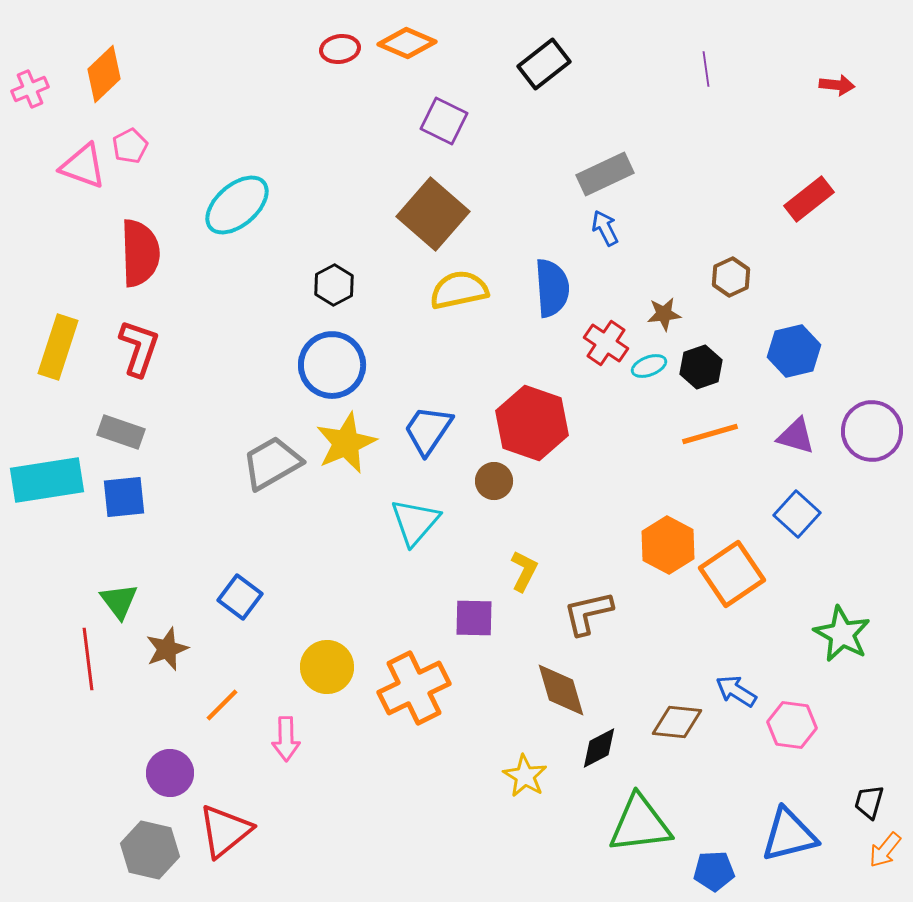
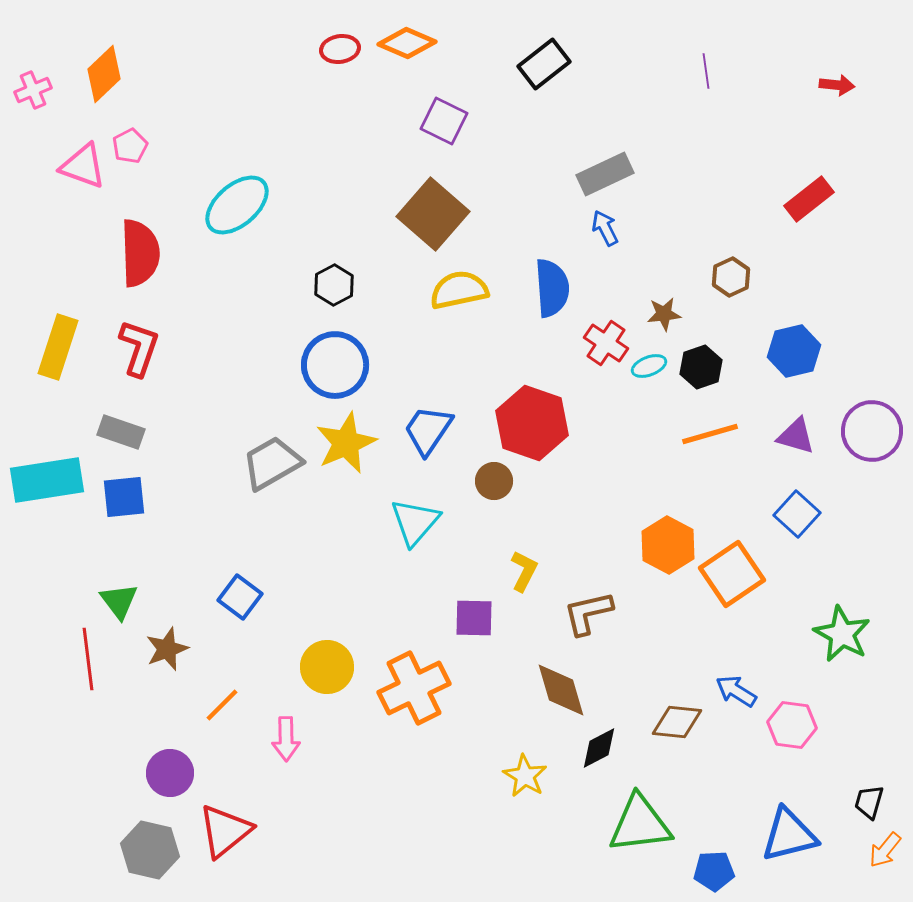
purple line at (706, 69): moved 2 px down
pink cross at (30, 89): moved 3 px right, 1 px down
blue circle at (332, 365): moved 3 px right
